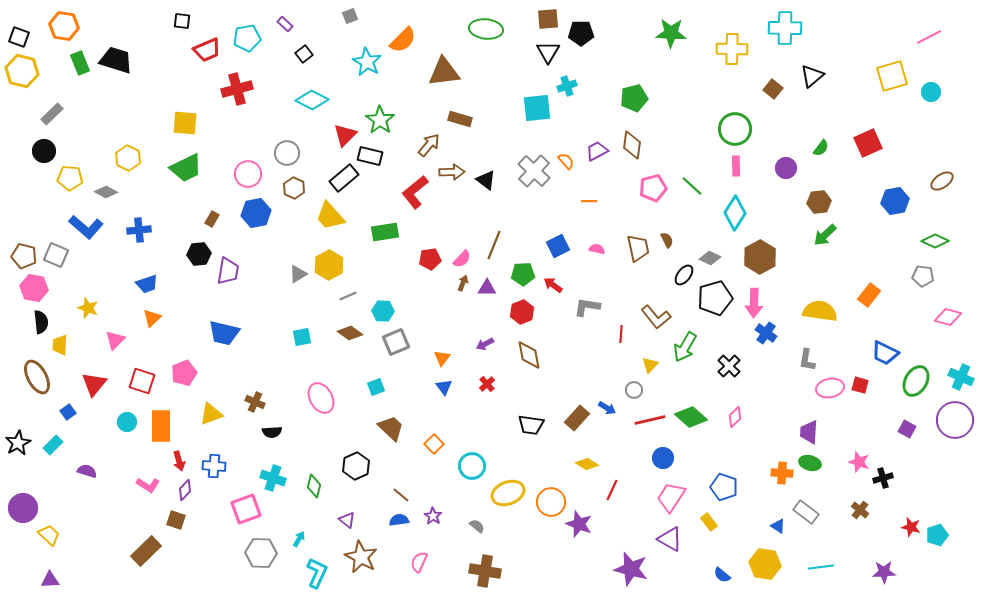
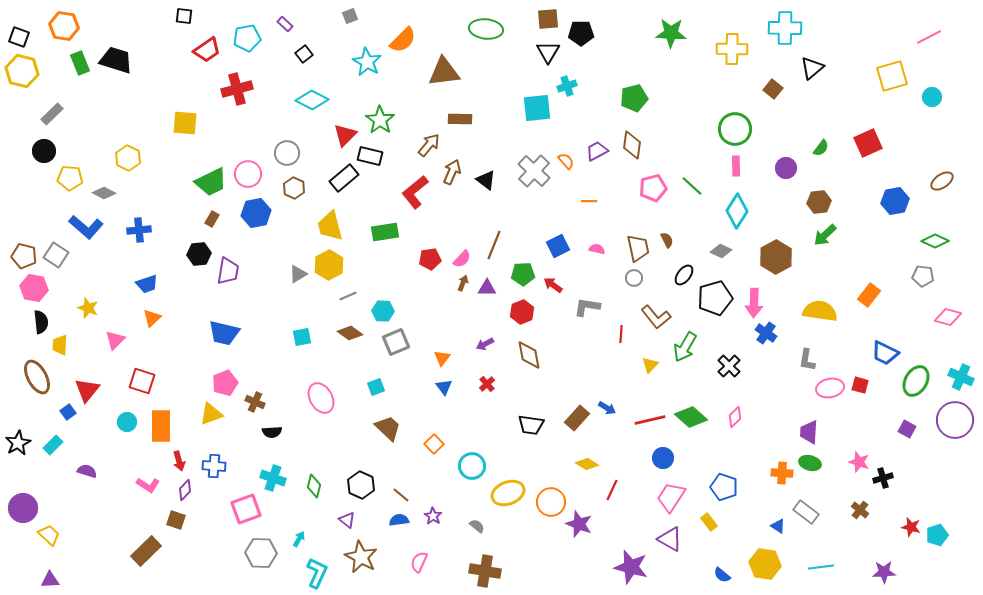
black square at (182, 21): moved 2 px right, 5 px up
red trapezoid at (207, 50): rotated 12 degrees counterclockwise
black triangle at (812, 76): moved 8 px up
cyan circle at (931, 92): moved 1 px right, 5 px down
brown rectangle at (460, 119): rotated 15 degrees counterclockwise
green trapezoid at (186, 168): moved 25 px right, 14 px down
brown arrow at (452, 172): rotated 65 degrees counterclockwise
gray diamond at (106, 192): moved 2 px left, 1 px down
cyan diamond at (735, 213): moved 2 px right, 2 px up
yellow trapezoid at (330, 216): moved 10 px down; rotated 28 degrees clockwise
gray square at (56, 255): rotated 10 degrees clockwise
brown hexagon at (760, 257): moved 16 px right
gray diamond at (710, 258): moved 11 px right, 7 px up
pink pentagon at (184, 373): moved 41 px right, 10 px down
red triangle at (94, 384): moved 7 px left, 6 px down
gray circle at (634, 390): moved 112 px up
brown trapezoid at (391, 428): moved 3 px left
black hexagon at (356, 466): moved 5 px right, 19 px down; rotated 12 degrees counterclockwise
purple star at (631, 569): moved 2 px up
